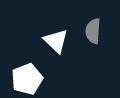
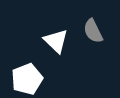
gray semicircle: rotated 30 degrees counterclockwise
